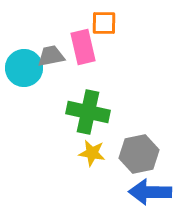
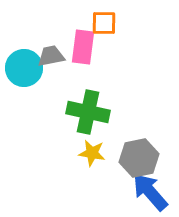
pink rectangle: rotated 20 degrees clockwise
gray hexagon: moved 4 px down
blue arrow: rotated 48 degrees clockwise
